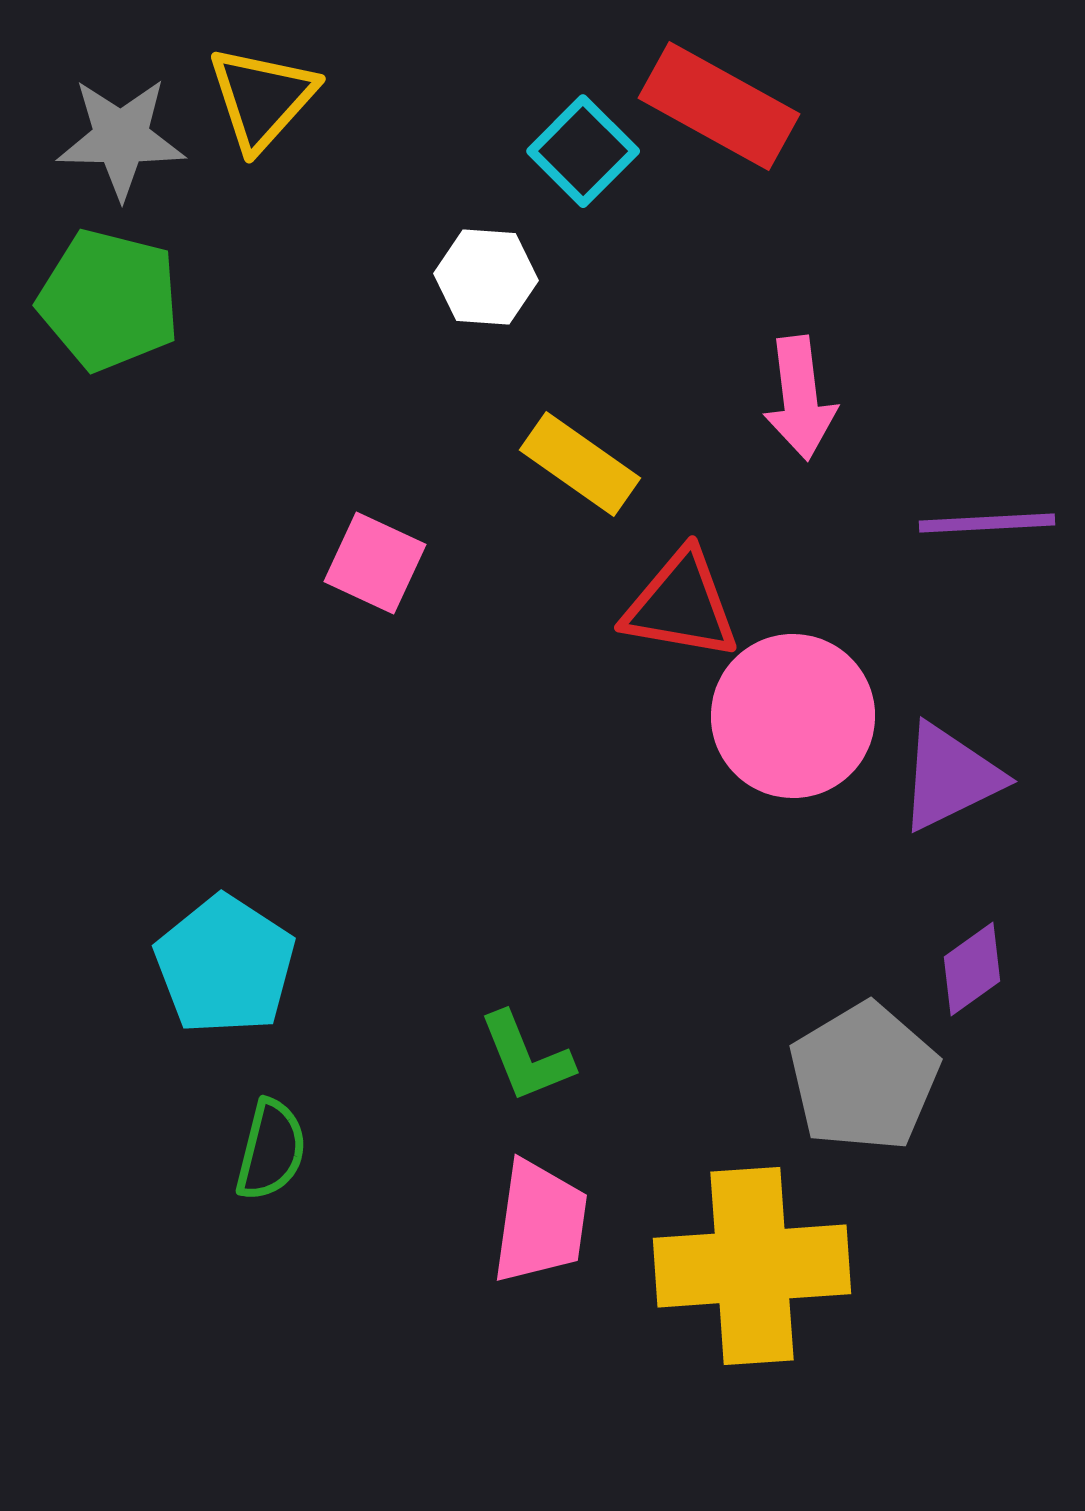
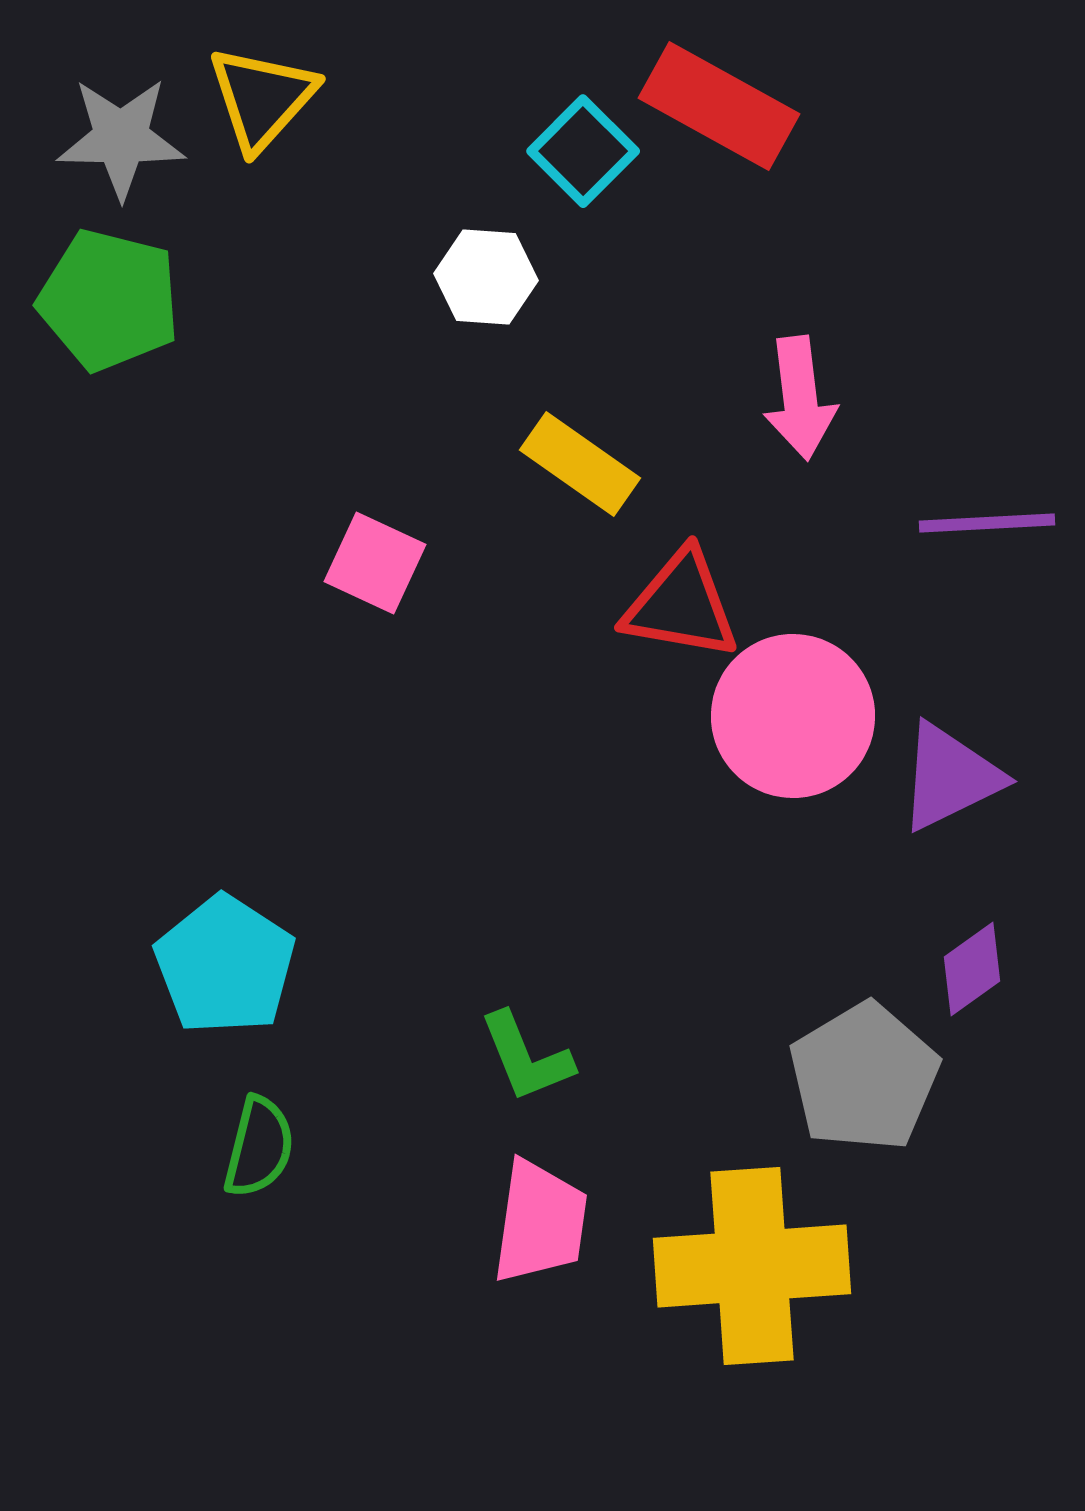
green semicircle: moved 12 px left, 3 px up
